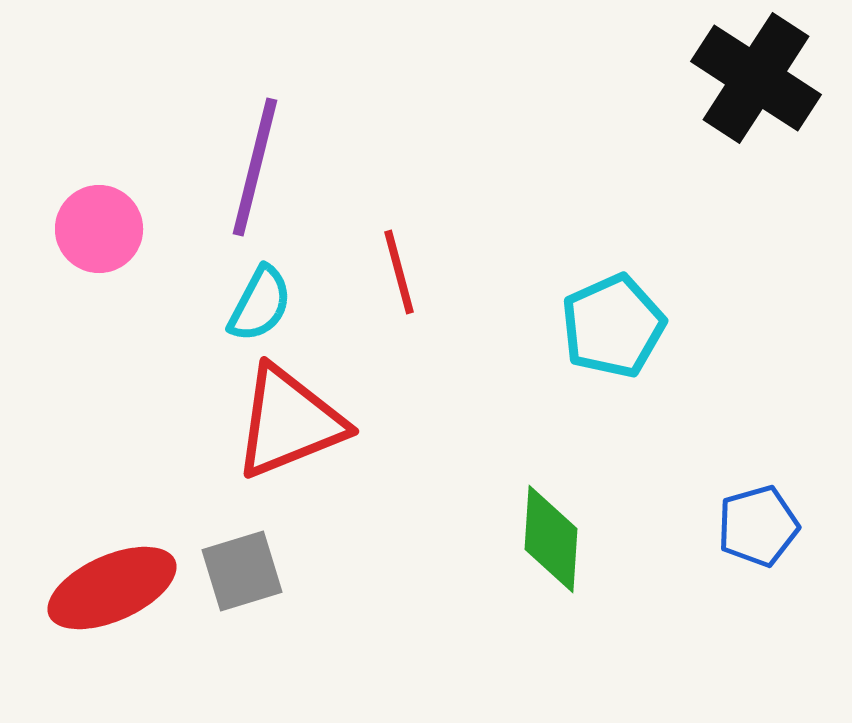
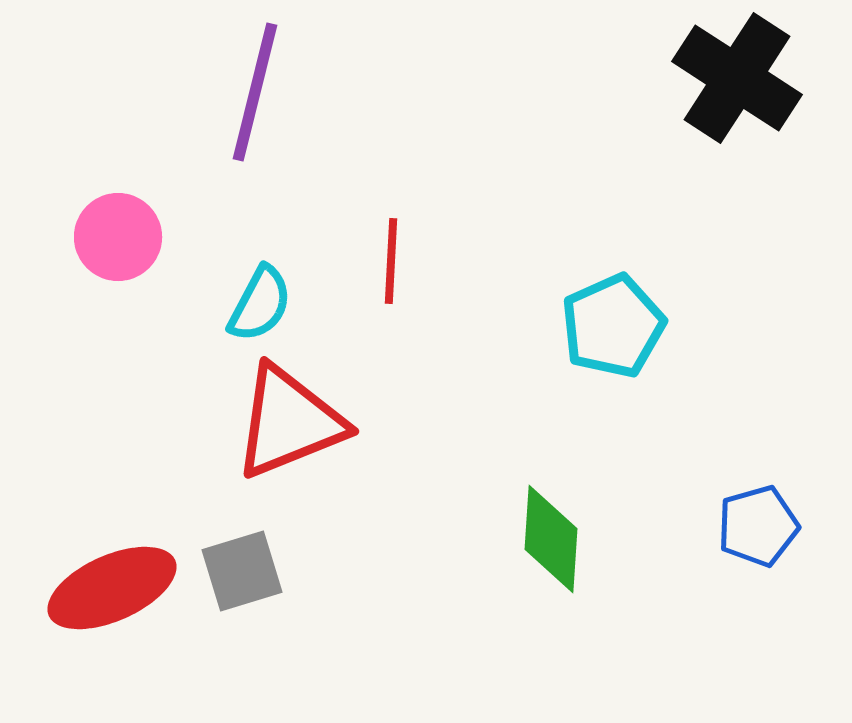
black cross: moved 19 px left
purple line: moved 75 px up
pink circle: moved 19 px right, 8 px down
red line: moved 8 px left, 11 px up; rotated 18 degrees clockwise
